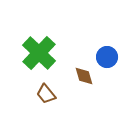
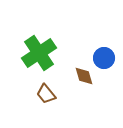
green cross: rotated 12 degrees clockwise
blue circle: moved 3 px left, 1 px down
